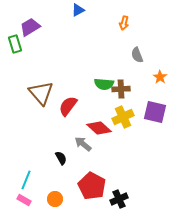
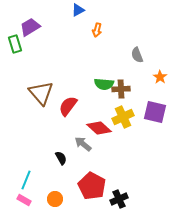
orange arrow: moved 27 px left, 7 px down
